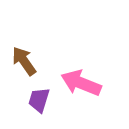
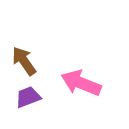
purple trapezoid: moved 11 px left, 3 px up; rotated 52 degrees clockwise
